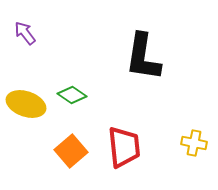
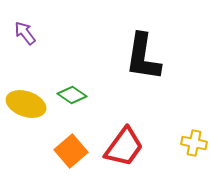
red trapezoid: rotated 42 degrees clockwise
